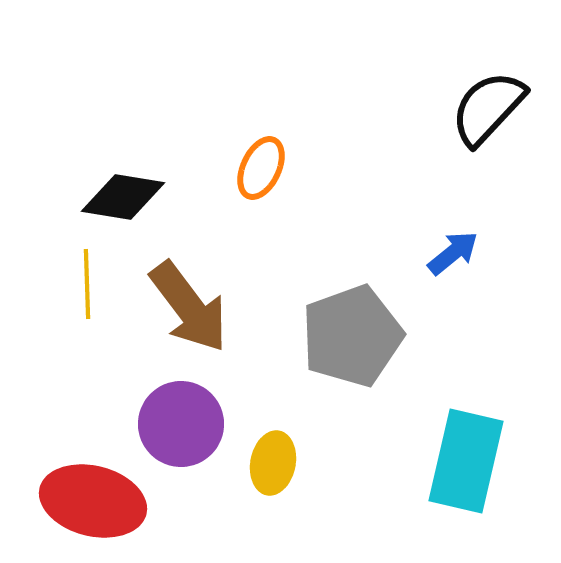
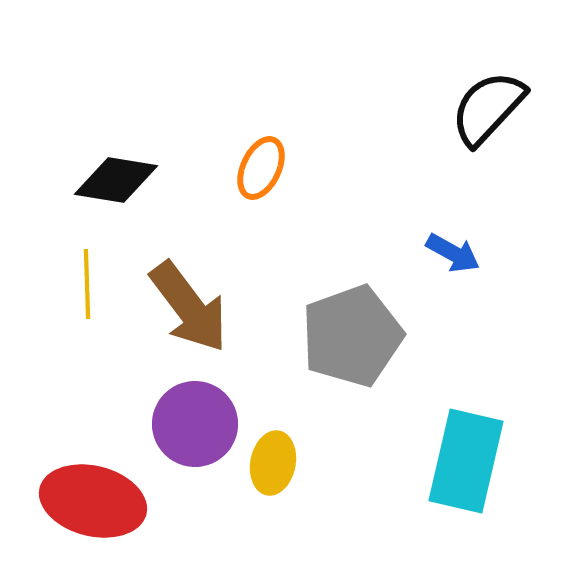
black diamond: moved 7 px left, 17 px up
blue arrow: rotated 68 degrees clockwise
purple circle: moved 14 px right
